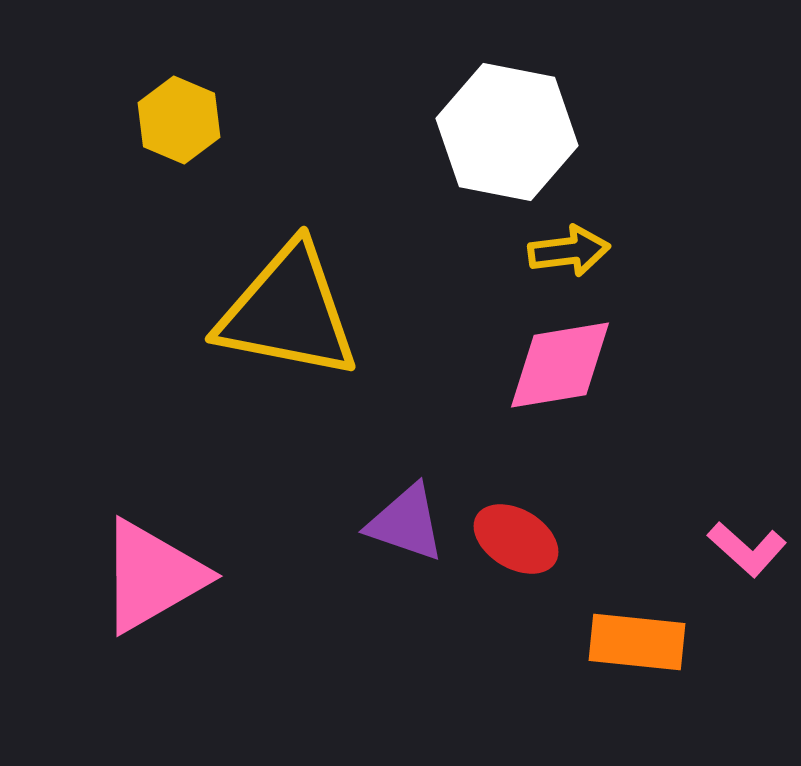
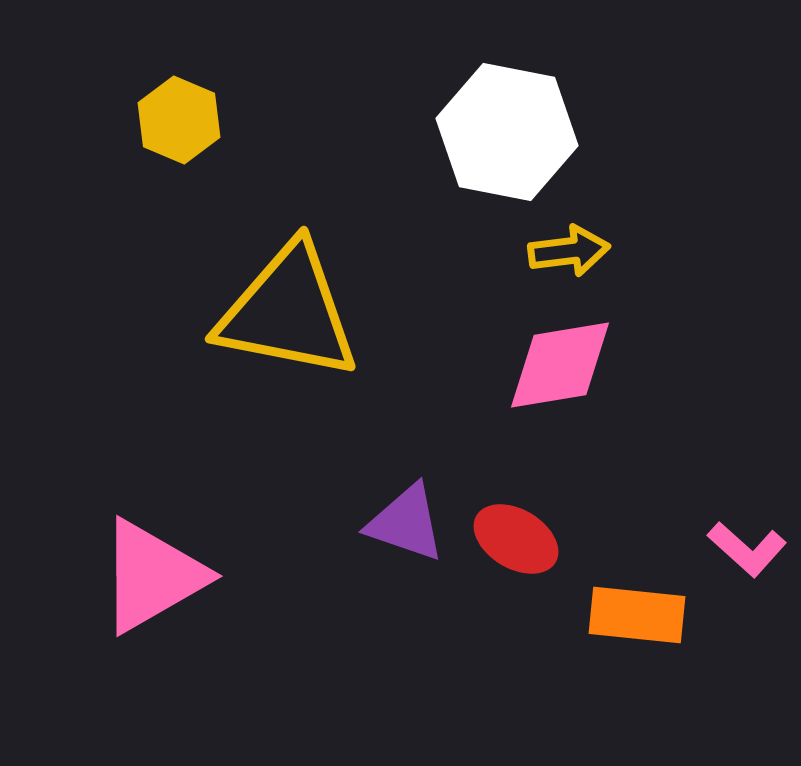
orange rectangle: moved 27 px up
